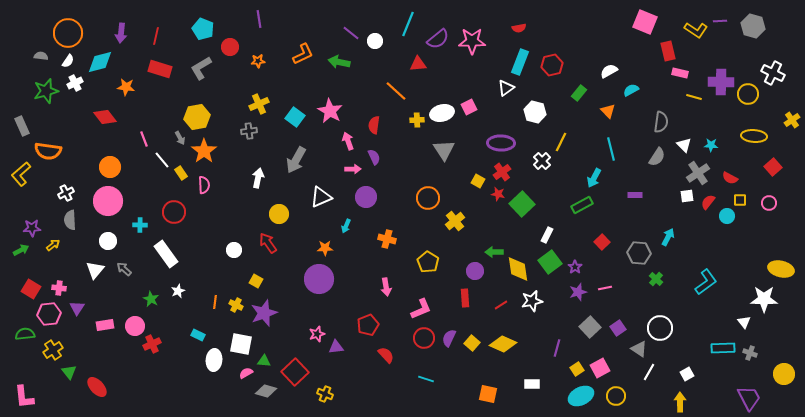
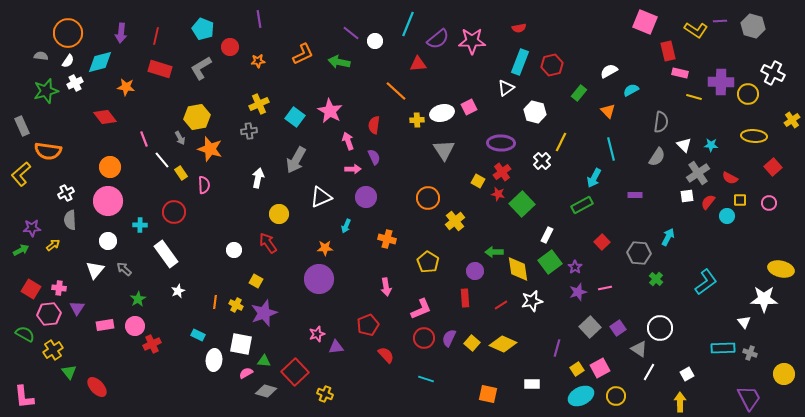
orange star at (204, 151): moved 6 px right, 2 px up; rotated 20 degrees counterclockwise
green star at (151, 299): moved 13 px left; rotated 14 degrees clockwise
green semicircle at (25, 334): rotated 36 degrees clockwise
